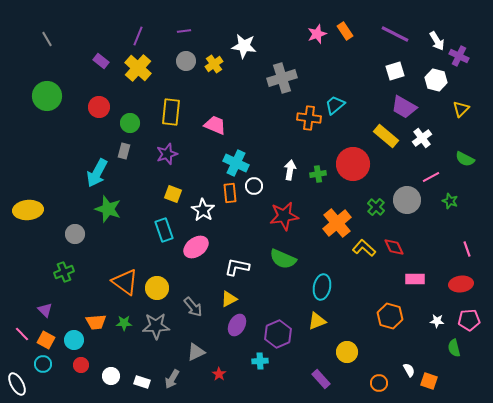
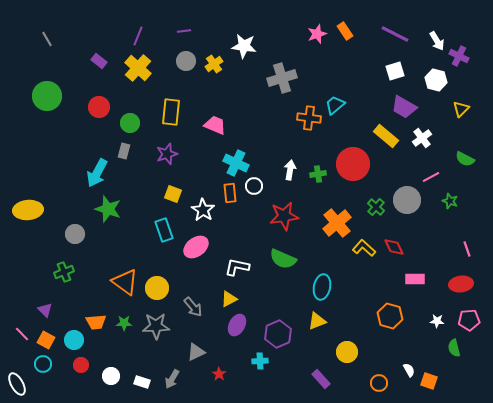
purple rectangle at (101, 61): moved 2 px left
